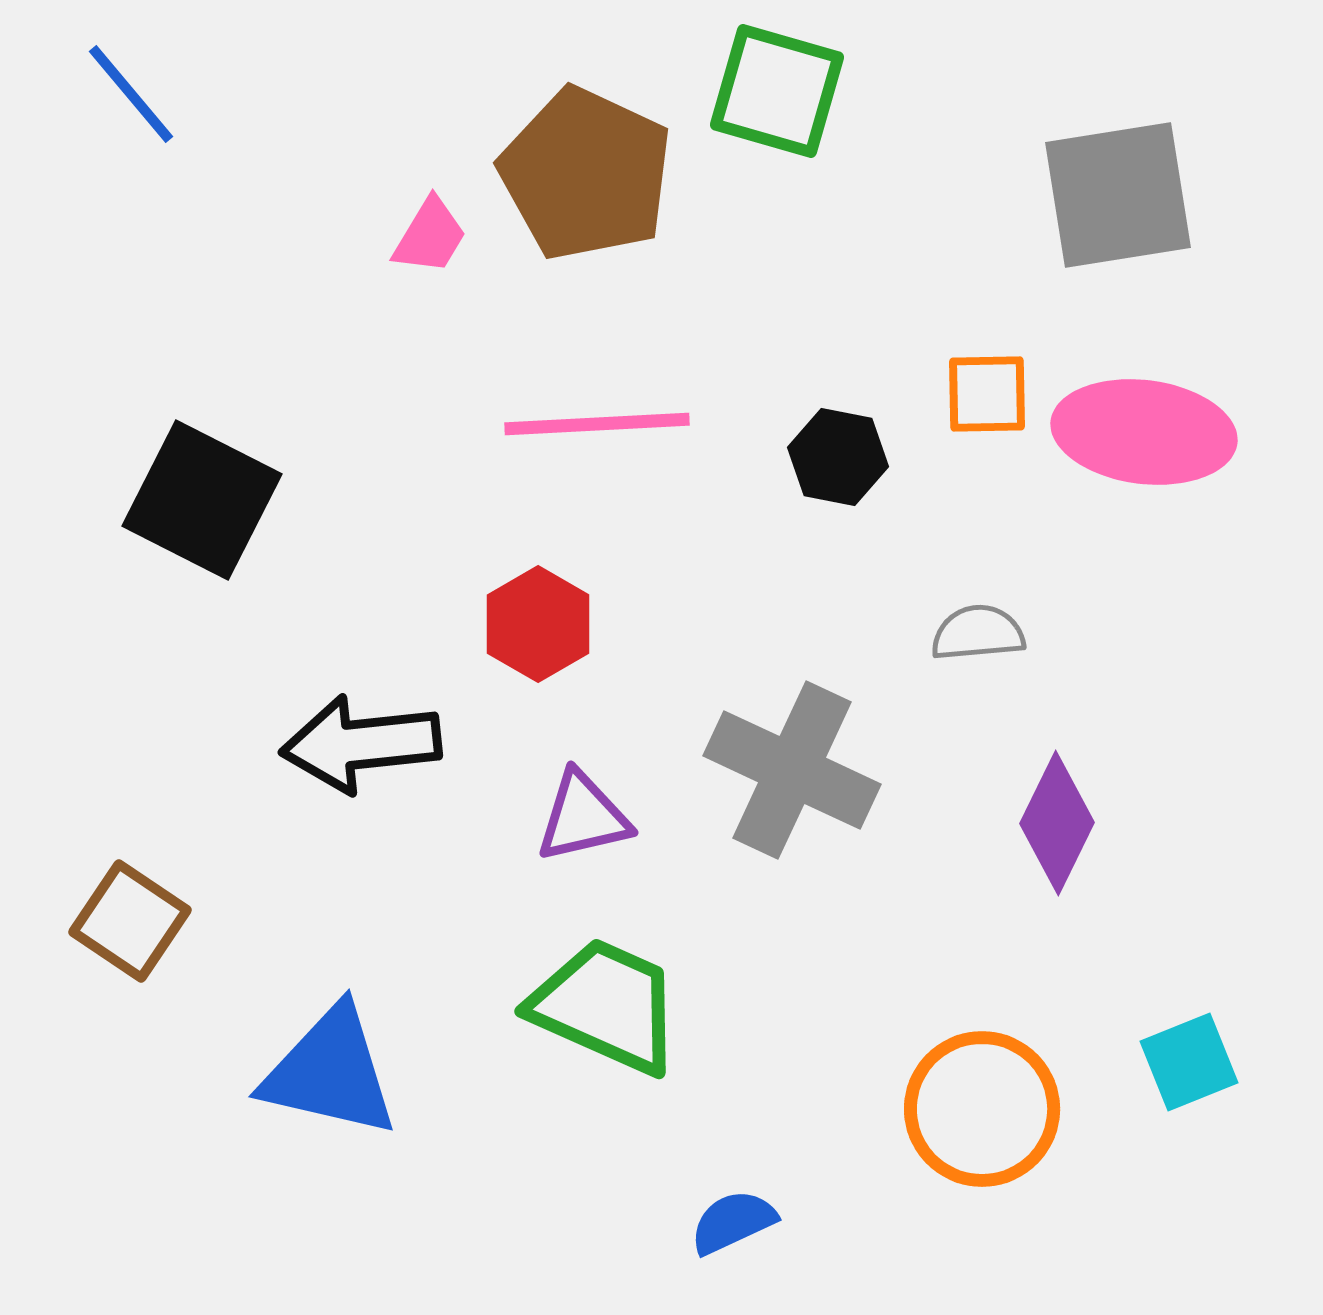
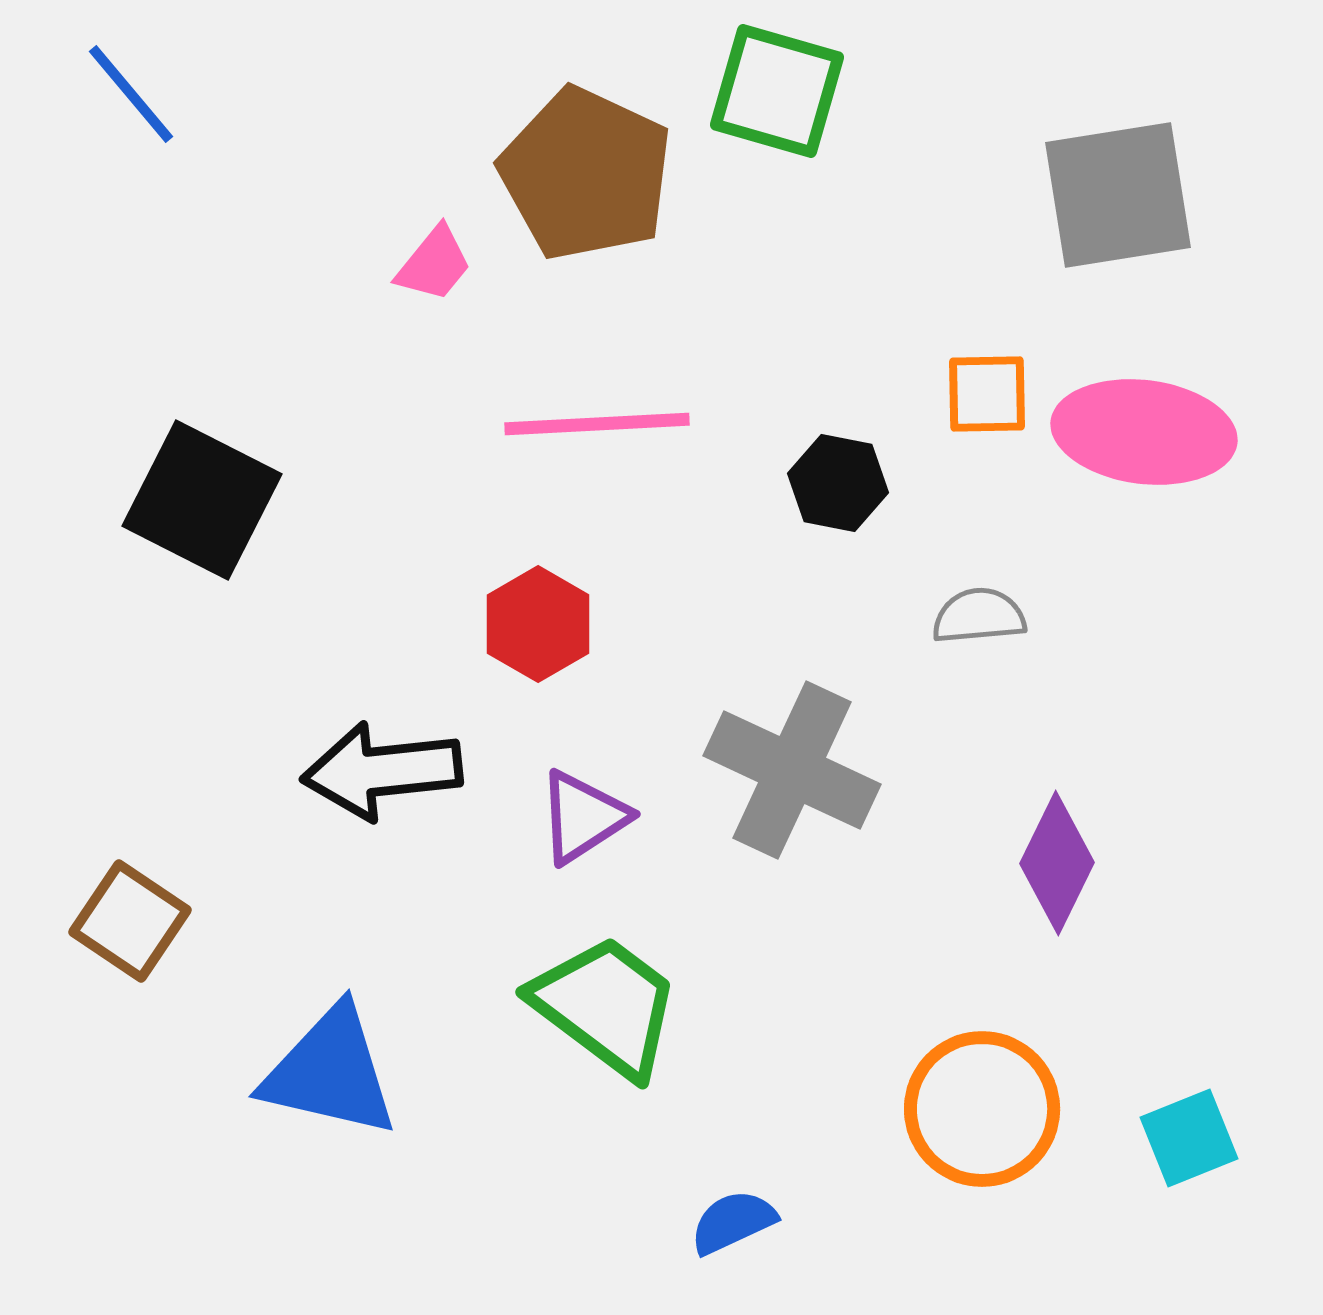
pink trapezoid: moved 4 px right, 28 px down; rotated 8 degrees clockwise
black hexagon: moved 26 px down
gray semicircle: moved 1 px right, 17 px up
black arrow: moved 21 px right, 27 px down
purple triangle: rotated 20 degrees counterclockwise
purple diamond: moved 40 px down
green trapezoid: rotated 13 degrees clockwise
cyan square: moved 76 px down
